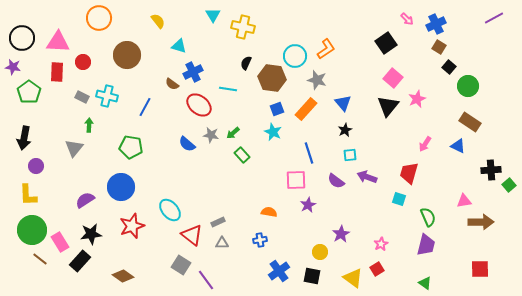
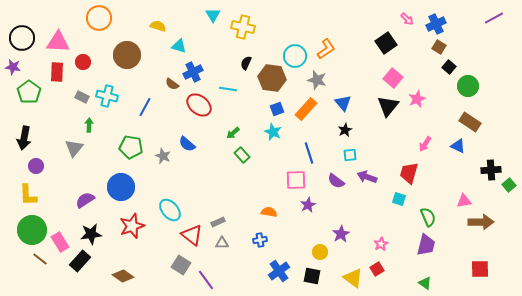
yellow semicircle at (158, 21): moved 5 px down; rotated 35 degrees counterclockwise
gray star at (211, 135): moved 48 px left, 21 px down; rotated 14 degrees clockwise
